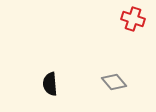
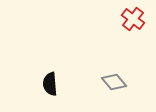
red cross: rotated 20 degrees clockwise
